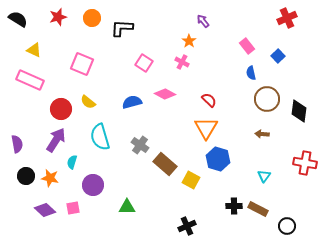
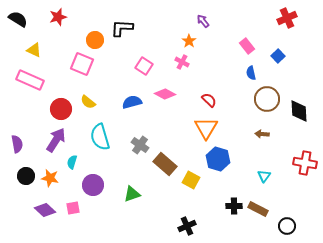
orange circle at (92, 18): moved 3 px right, 22 px down
pink square at (144, 63): moved 3 px down
black diamond at (299, 111): rotated 10 degrees counterclockwise
green triangle at (127, 207): moved 5 px right, 13 px up; rotated 18 degrees counterclockwise
